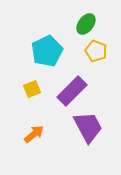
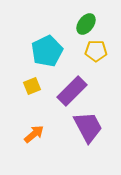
yellow pentagon: rotated 20 degrees counterclockwise
yellow square: moved 3 px up
